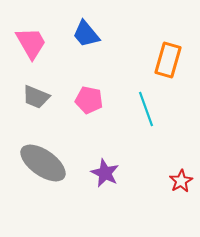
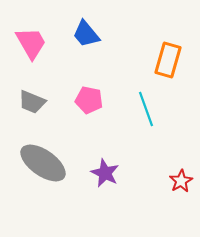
gray trapezoid: moved 4 px left, 5 px down
